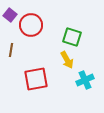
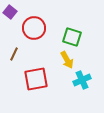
purple square: moved 3 px up
red circle: moved 3 px right, 3 px down
brown line: moved 3 px right, 4 px down; rotated 16 degrees clockwise
cyan cross: moved 3 px left
